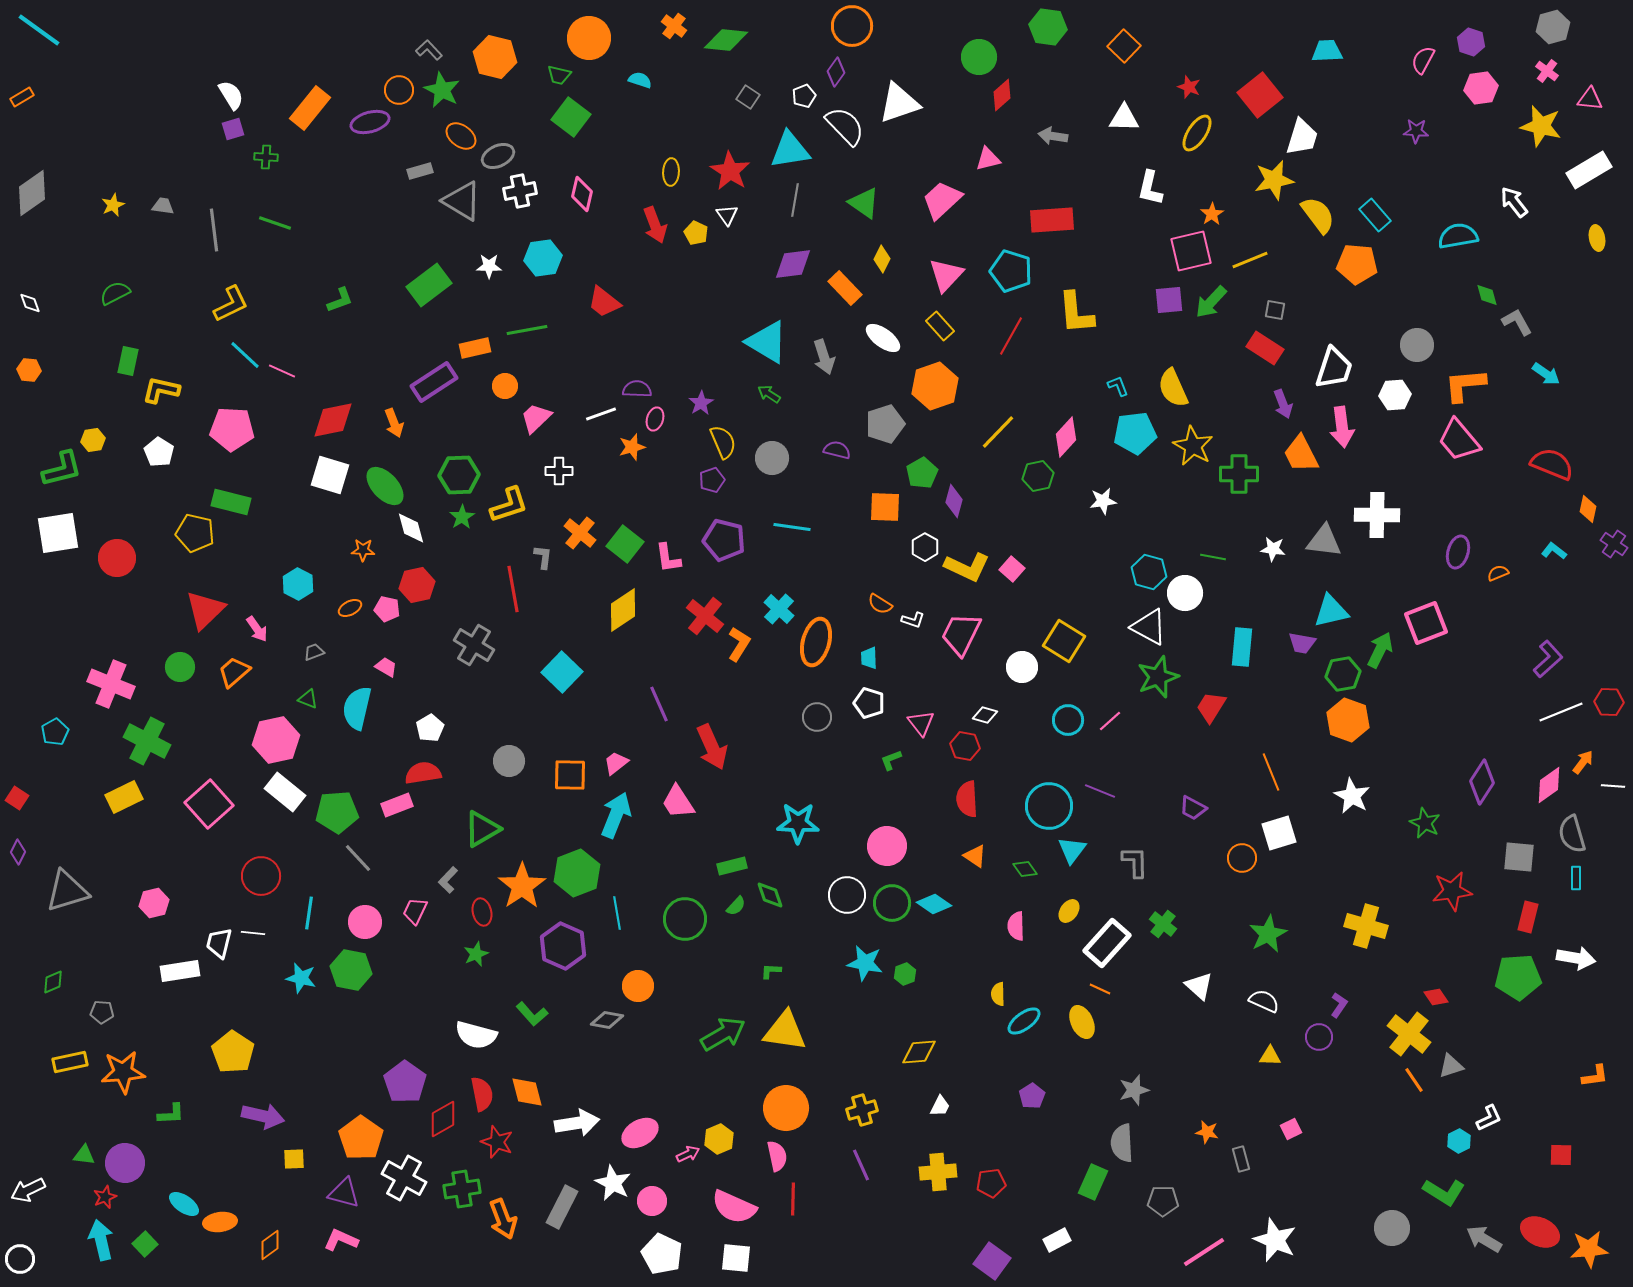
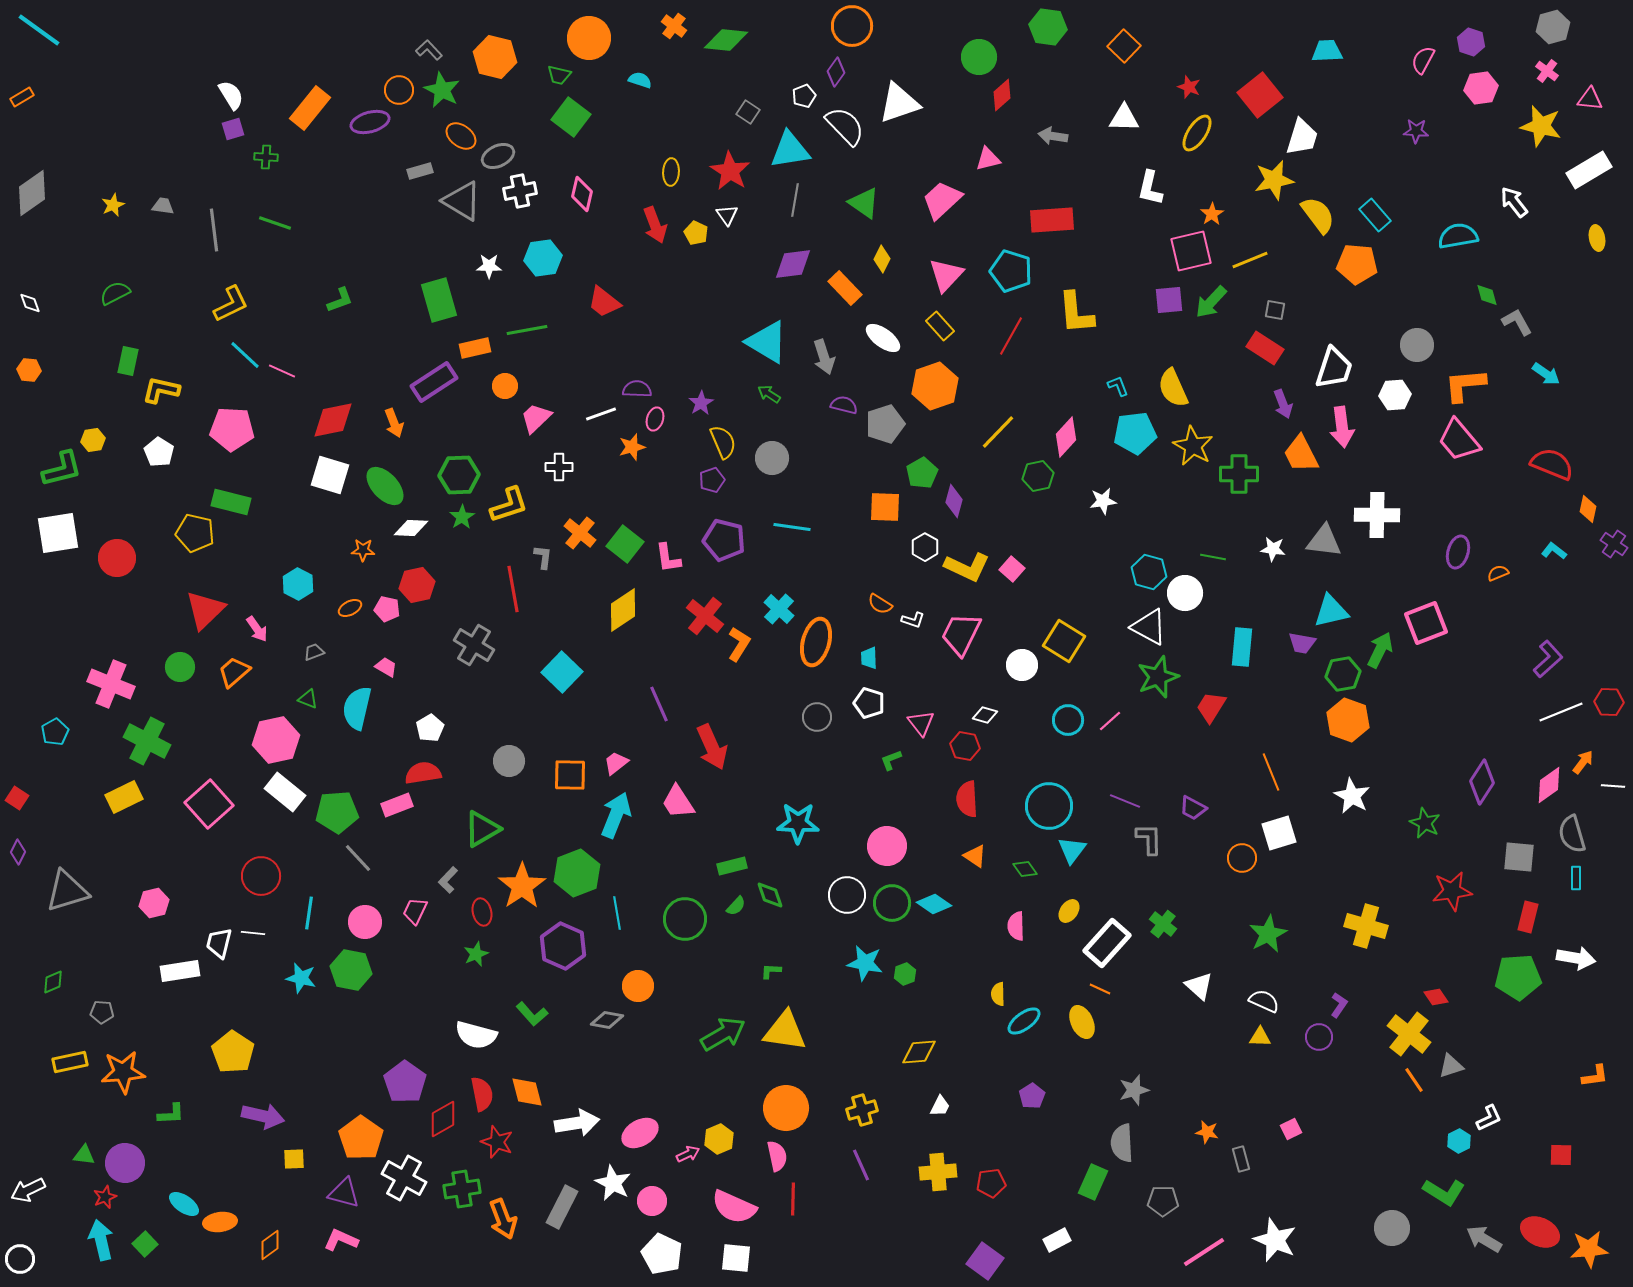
gray square at (748, 97): moved 15 px down
green rectangle at (429, 285): moved 10 px right, 15 px down; rotated 69 degrees counterclockwise
purple semicircle at (837, 450): moved 7 px right, 45 px up
white cross at (559, 471): moved 4 px up
white diamond at (411, 528): rotated 72 degrees counterclockwise
white circle at (1022, 667): moved 2 px up
purple line at (1100, 791): moved 25 px right, 10 px down
gray L-shape at (1135, 862): moved 14 px right, 23 px up
yellow triangle at (1270, 1056): moved 10 px left, 19 px up
purple square at (992, 1261): moved 7 px left
